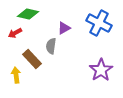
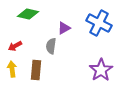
red arrow: moved 13 px down
brown rectangle: moved 4 px right, 11 px down; rotated 48 degrees clockwise
yellow arrow: moved 4 px left, 6 px up
